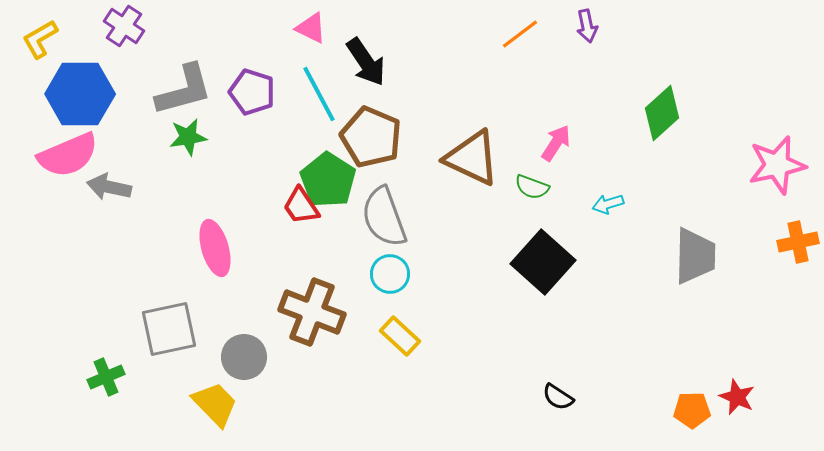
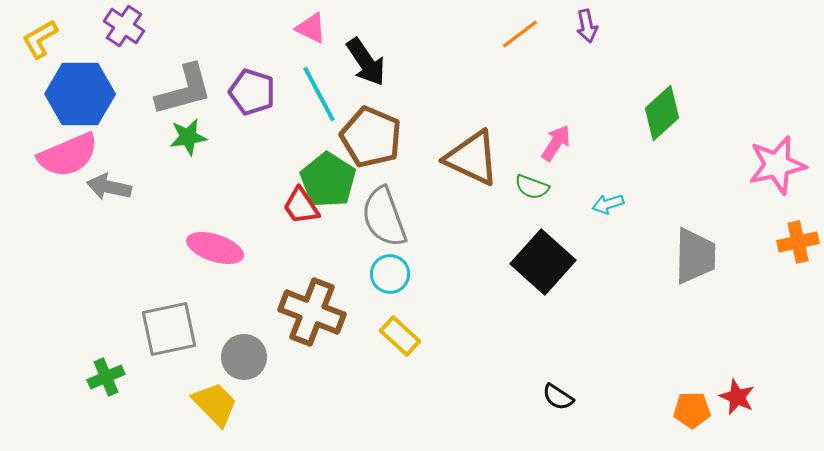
pink ellipse: rotated 56 degrees counterclockwise
